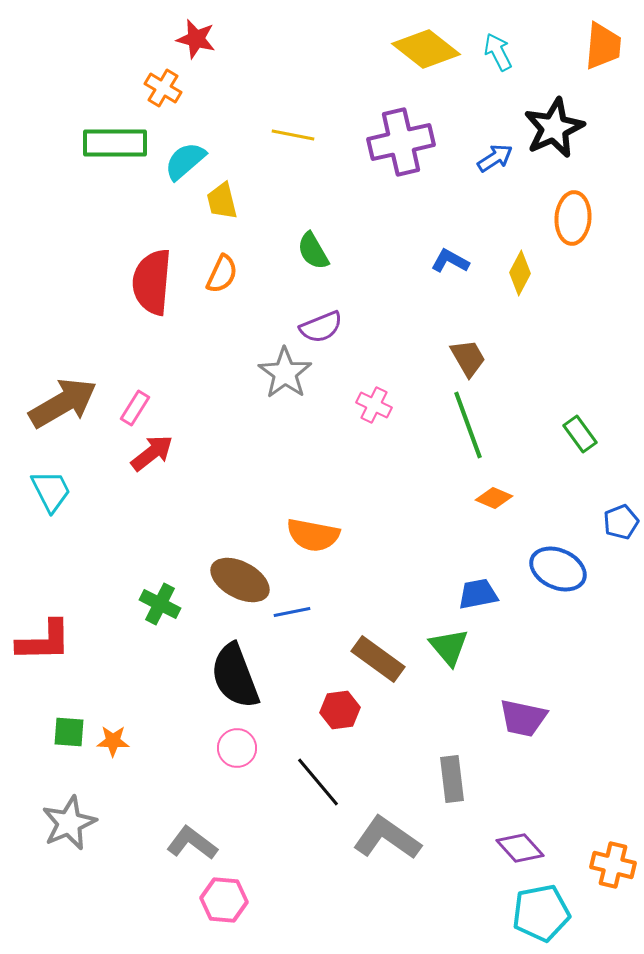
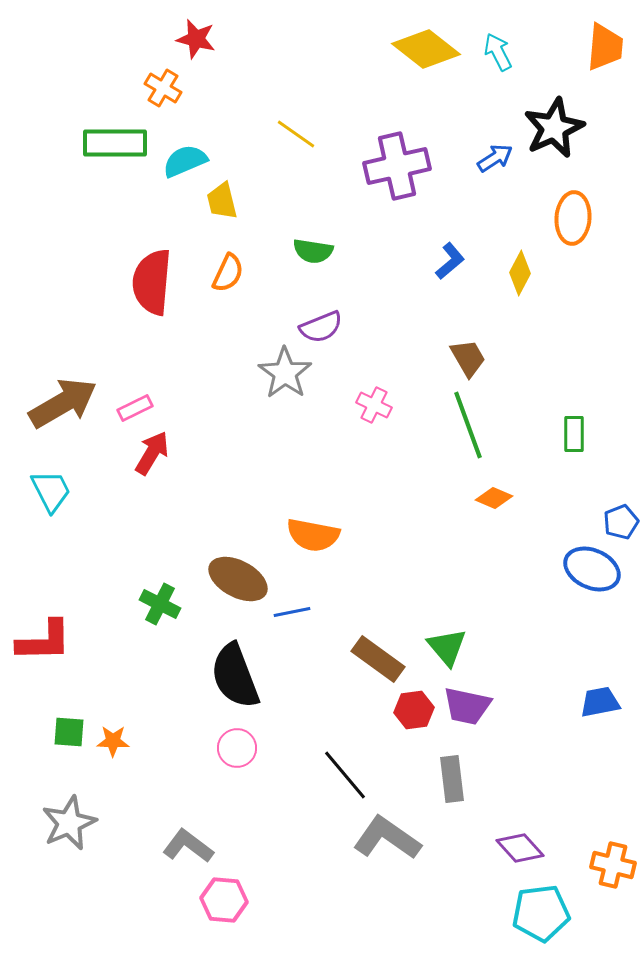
orange trapezoid at (603, 46): moved 2 px right, 1 px down
yellow line at (293, 135): moved 3 px right, 1 px up; rotated 24 degrees clockwise
purple cross at (401, 142): moved 4 px left, 24 px down
cyan semicircle at (185, 161): rotated 18 degrees clockwise
green semicircle at (313, 251): rotated 51 degrees counterclockwise
blue L-shape at (450, 261): rotated 111 degrees clockwise
orange semicircle at (222, 274): moved 6 px right, 1 px up
pink rectangle at (135, 408): rotated 32 degrees clockwise
green rectangle at (580, 434): moved 6 px left; rotated 36 degrees clockwise
red arrow at (152, 453): rotated 21 degrees counterclockwise
blue ellipse at (558, 569): moved 34 px right
brown ellipse at (240, 580): moved 2 px left, 1 px up
blue trapezoid at (478, 594): moved 122 px right, 108 px down
green triangle at (449, 647): moved 2 px left
red hexagon at (340, 710): moved 74 px right
purple trapezoid at (523, 718): moved 56 px left, 12 px up
black line at (318, 782): moved 27 px right, 7 px up
gray L-shape at (192, 843): moved 4 px left, 3 px down
cyan pentagon at (541, 913): rotated 4 degrees clockwise
